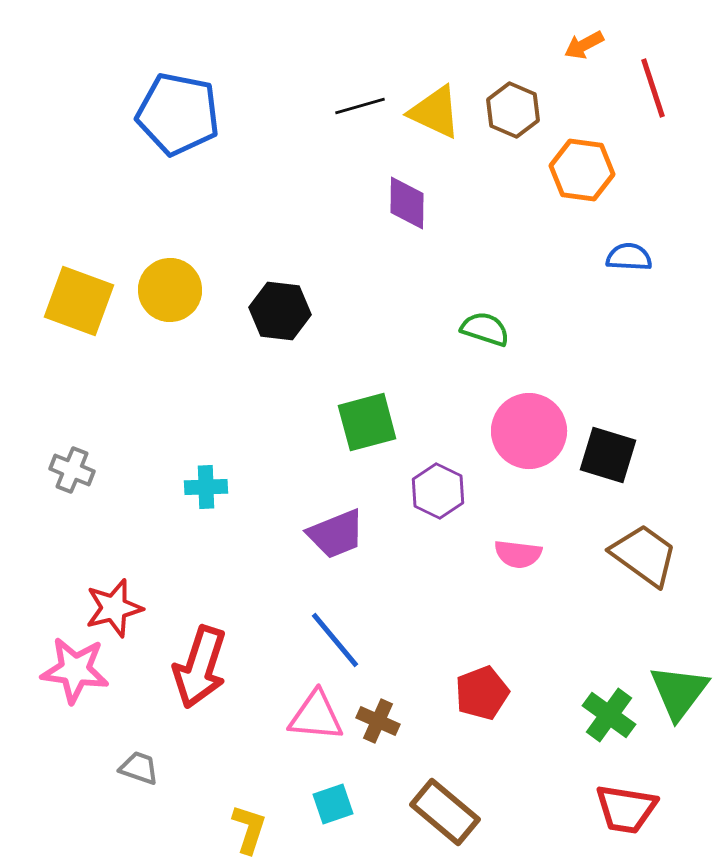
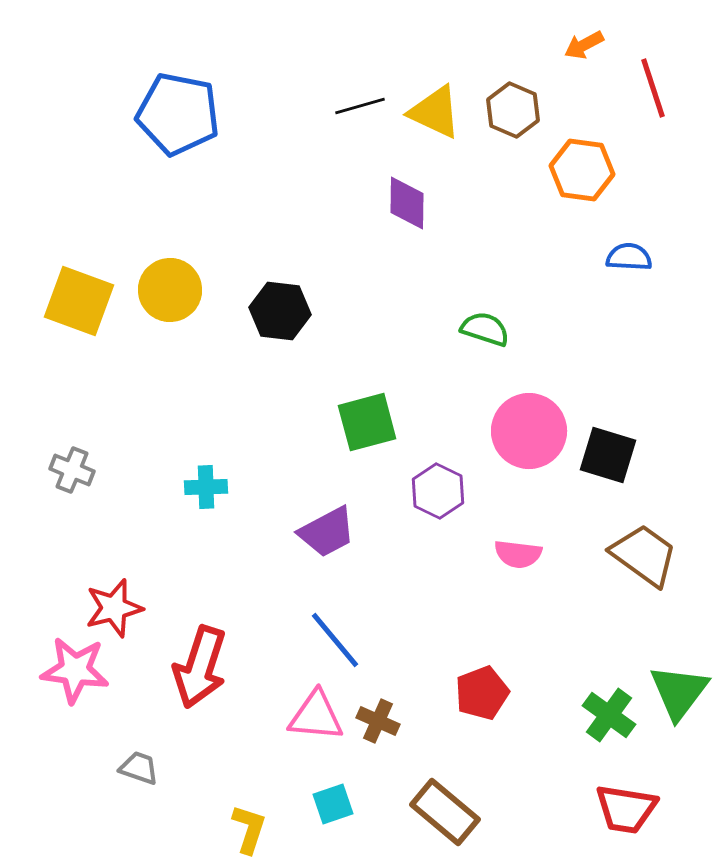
purple trapezoid: moved 9 px left, 2 px up; rotated 6 degrees counterclockwise
